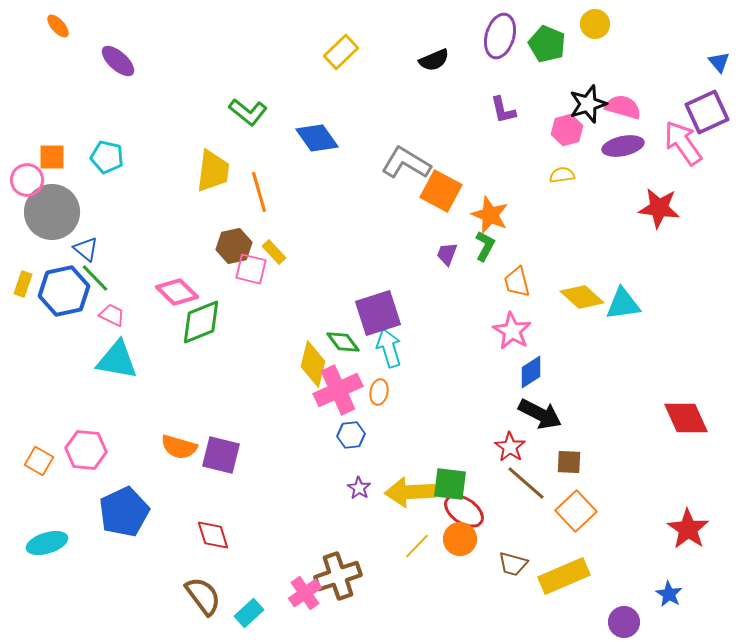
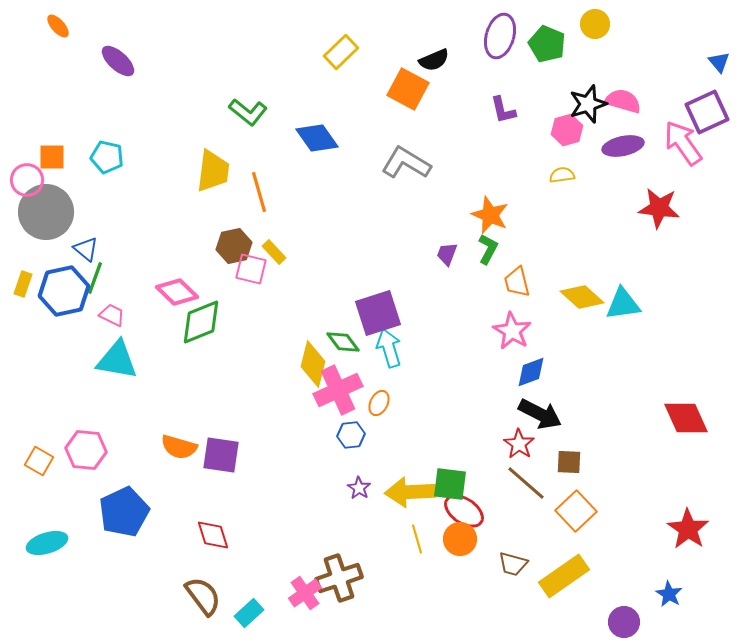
pink semicircle at (623, 107): moved 6 px up
orange square at (441, 191): moved 33 px left, 102 px up
gray circle at (52, 212): moved 6 px left
green L-shape at (485, 246): moved 3 px right, 3 px down
green line at (95, 278): rotated 64 degrees clockwise
blue diamond at (531, 372): rotated 12 degrees clockwise
orange ellipse at (379, 392): moved 11 px down; rotated 15 degrees clockwise
red star at (510, 447): moved 9 px right, 3 px up
purple square at (221, 455): rotated 6 degrees counterclockwise
yellow line at (417, 546): moved 7 px up; rotated 60 degrees counterclockwise
brown cross at (338, 576): moved 1 px right, 2 px down
yellow rectangle at (564, 576): rotated 12 degrees counterclockwise
